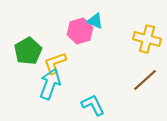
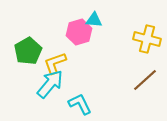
cyan triangle: moved 1 px left, 1 px up; rotated 18 degrees counterclockwise
pink hexagon: moved 1 px left, 1 px down
cyan arrow: rotated 20 degrees clockwise
cyan L-shape: moved 13 px left, 1 px up
